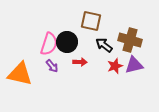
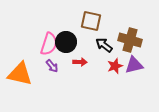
black circle: moved 1 px left
